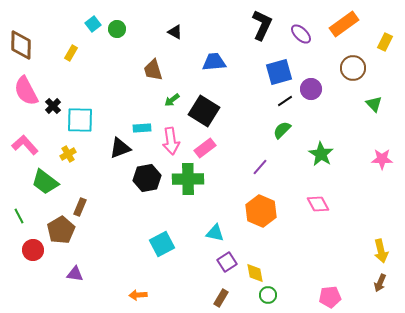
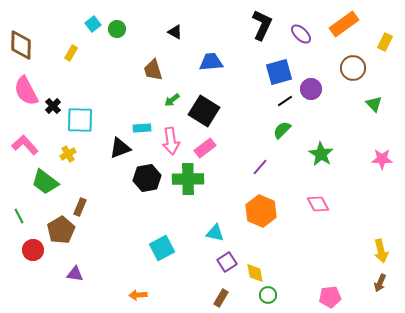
blue trapezoid at (214, 62): moved 3 px left
cyan square at (162, 244): moved 4 px down
